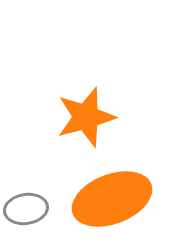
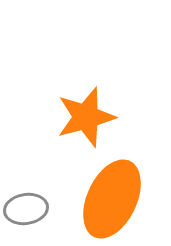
orange ellipse: rotated 44 degrees counterclockwise
